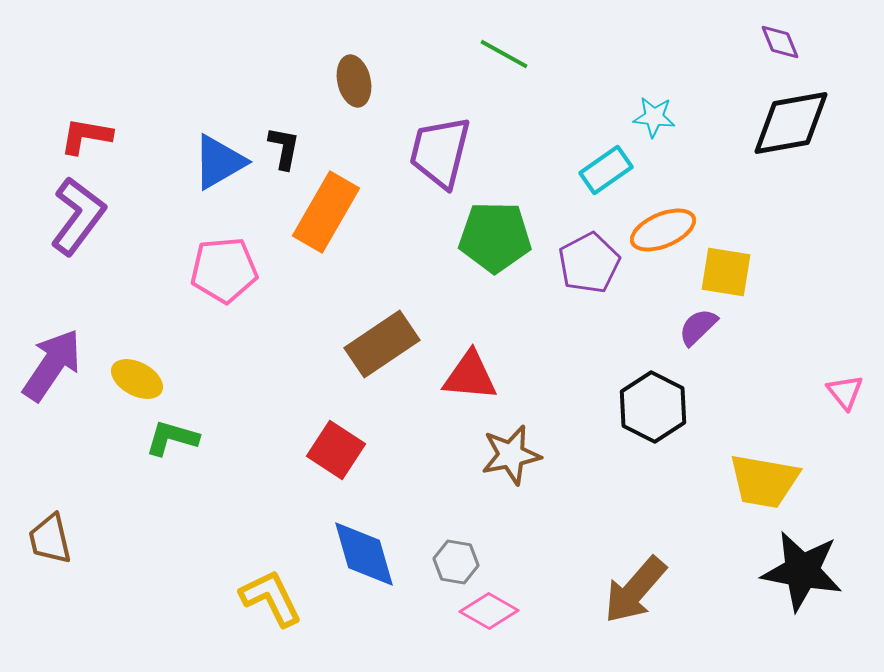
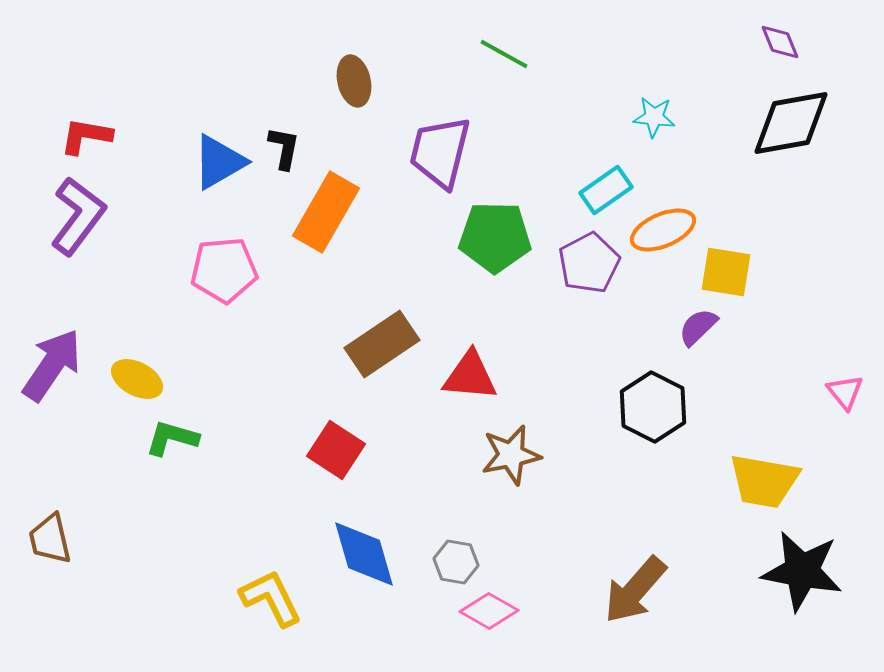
cyan rectangle: moved 20 px down
